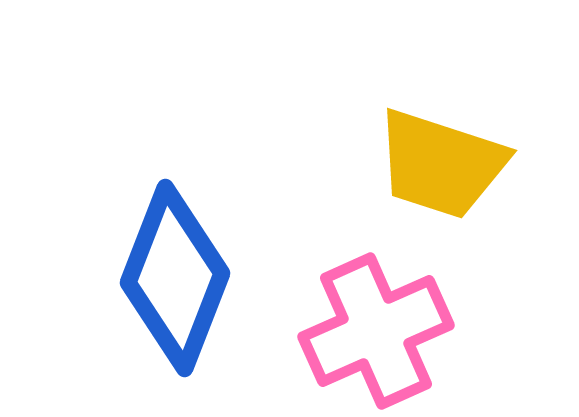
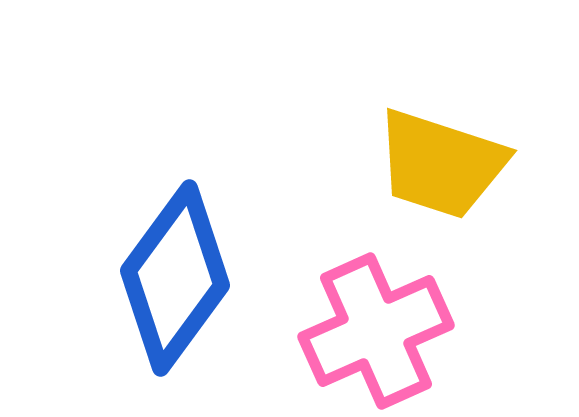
blue diamond: rotated 15 degrees clockwise
